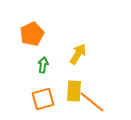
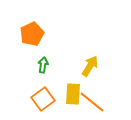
yellow arrow: moved 12 px right, 12 px down
yellow rectangle: moved 1 px left, 3 px down
orange square: rotated 20 degrees counterclockwise
